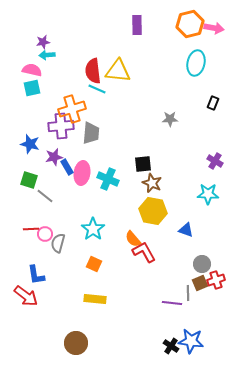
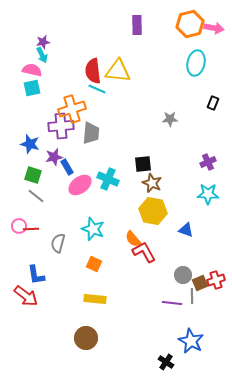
cyan arrow at (47, 55): moved 5 px left; rotated 112 degrees counterclockwise
purple cross at (215, 161): moved 7 px left, 1 px down; rotated 35 degrees clockwise
pink ellipse at (82, 173): moved 2 px left, 12 px down; rotated 45 degrees clockwise
green square at (29, 180): moved 4 px right, 5 px up
gray line at (45, 196): moved 9 px left
cyan star at (93, 229): rotated 15 degrees counterclockwise
pink circle at (45, 234): moved 26 px left, 8 px up
gray circle at (202, 264): moved 19 px left, 11 px down
gray line at (188, 293): moved 4 px right, 3 px down
blue star at (191, 341): rotated 20 degrees clockwise
brown circle at (76, 343): moved 10 px right, 5 px up
black cross at (171, 346): moved 5 px left, 16 px down
